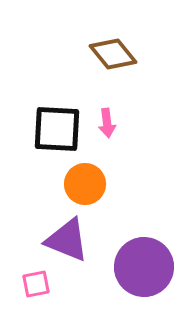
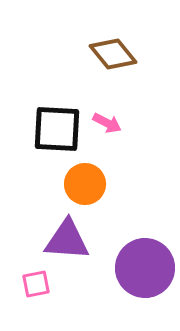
pink arrow: rotated 56 degrees counterclockwise
purple triangle: rotated 18 degrees counterclockwise
purple circle: moved 1 px right, 1 px down
